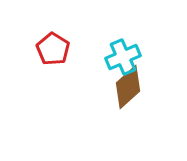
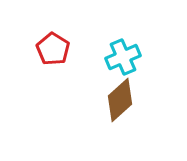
brown diamond: moved 8 px left, 13 px down
